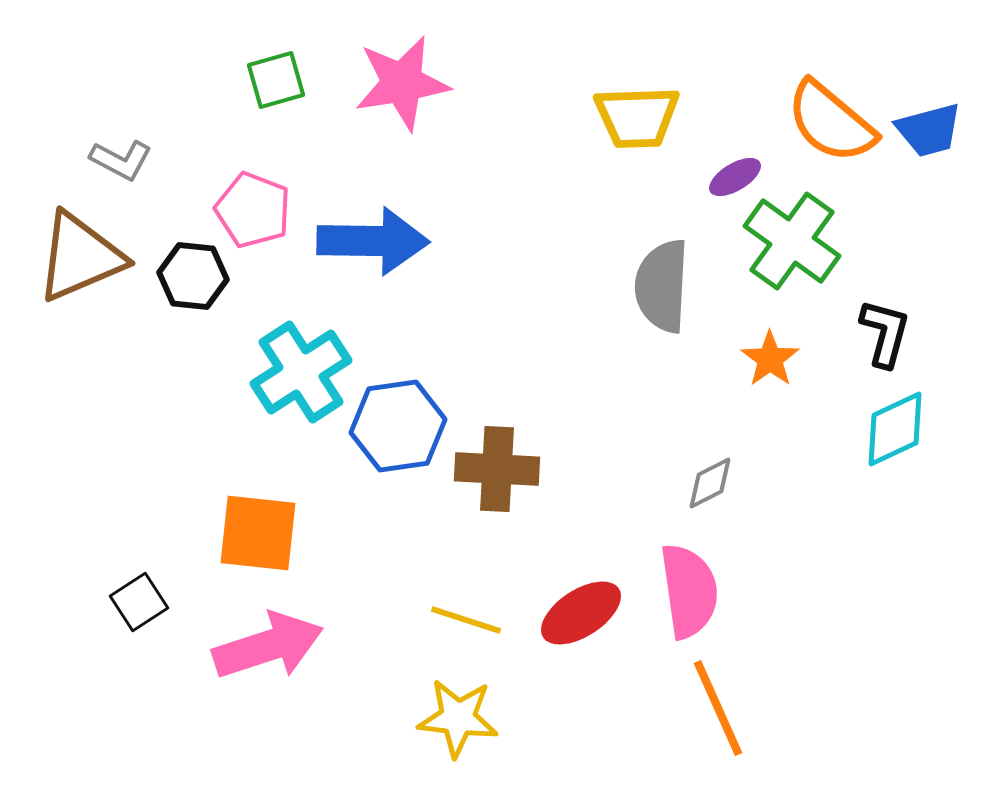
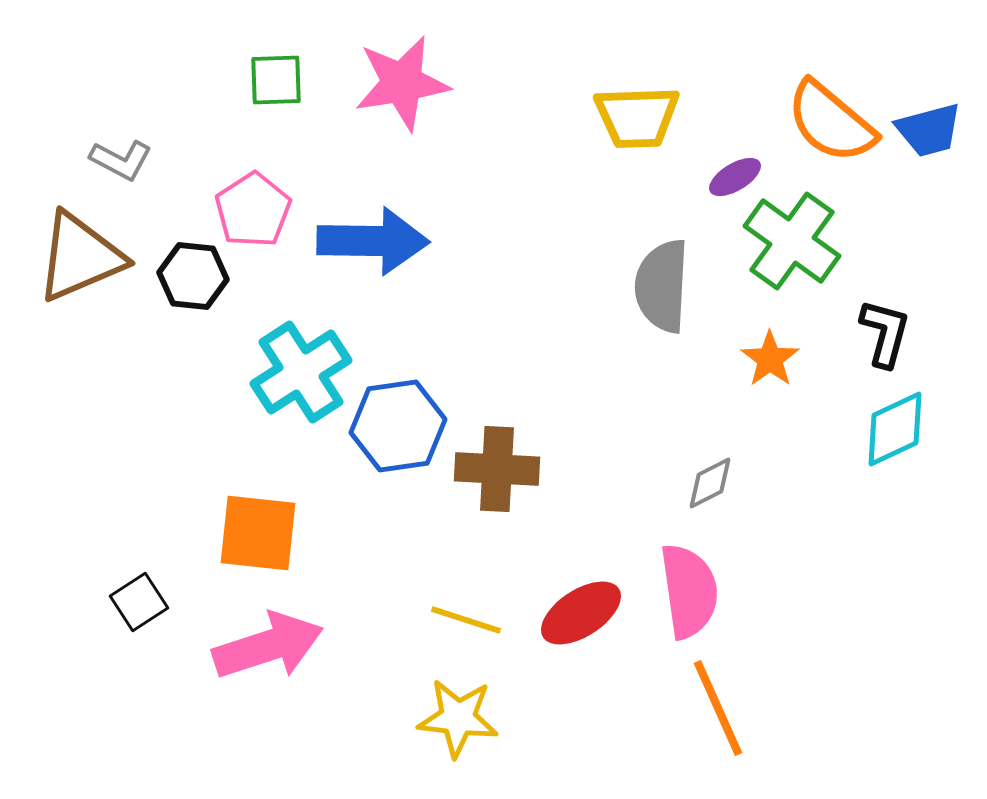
green square: rotated 14 degrees clockwise
pink pentagon: rotated 18 degrees clockwise
